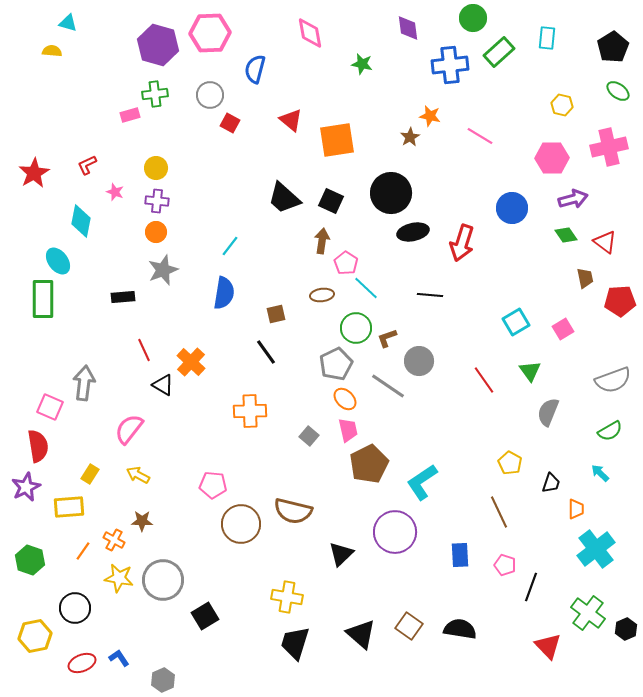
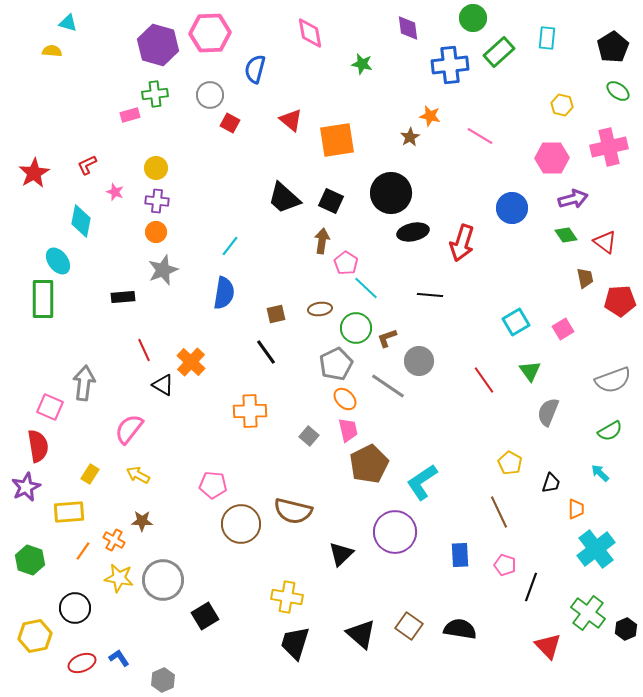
brown ellipse at (322, 295): moved 2 px left, 14 px down
yellow rectangle at (69, 507): moved 5 px down
